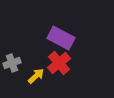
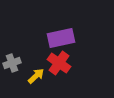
purple rectangle: rotated 40 degrees counterclockwise
red cross: rotated 15 degrees counterclockwise
